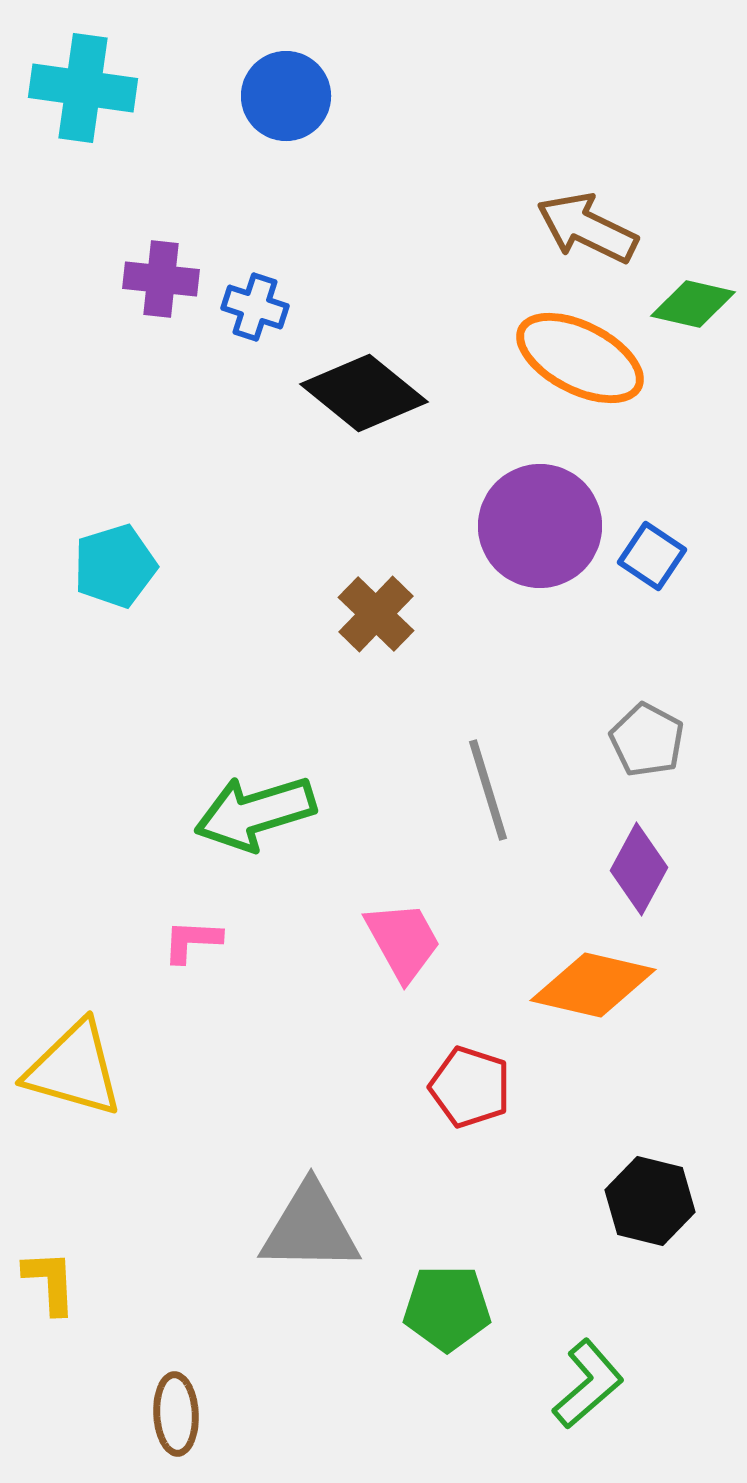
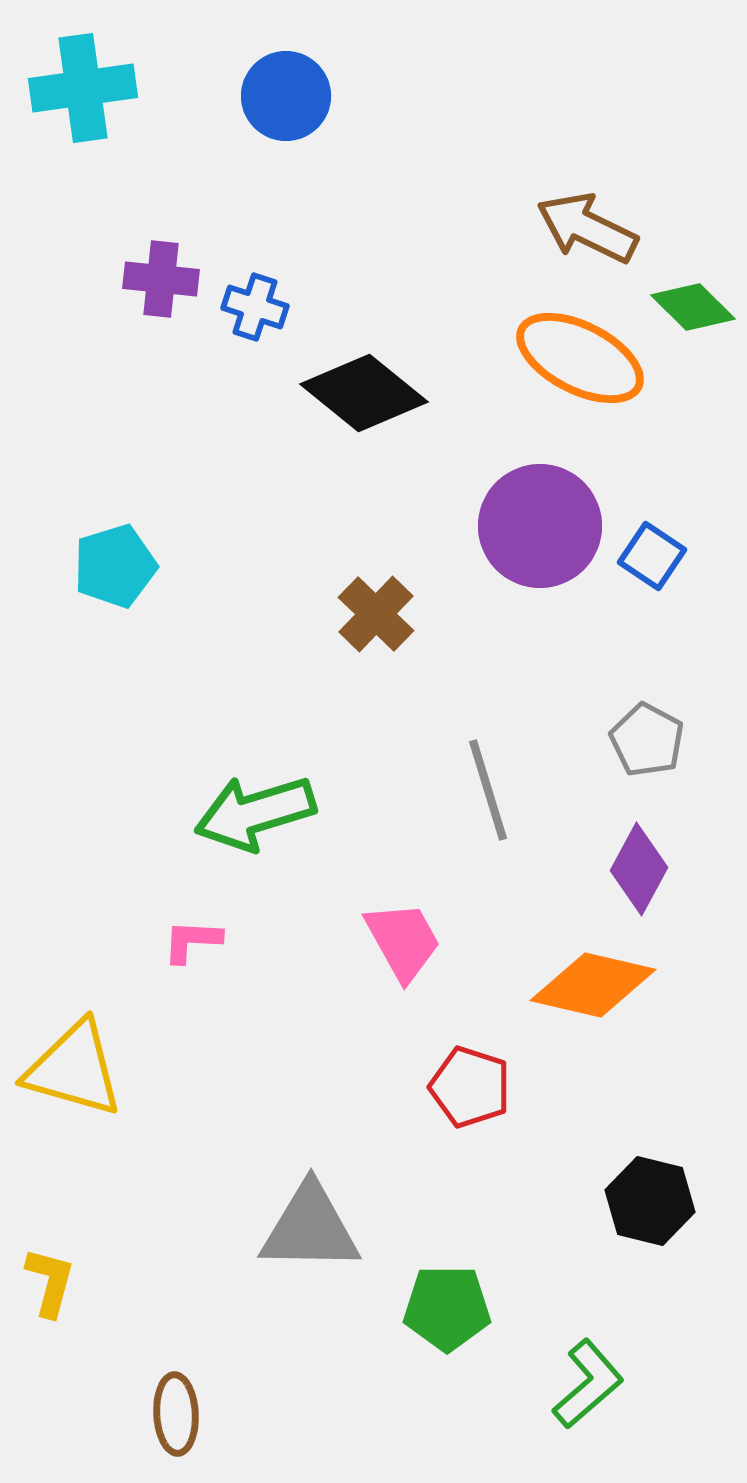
cyan cross: rotated 16 degrees counterclockwise
green diamond: moved 3 px down; rotated 32 degrees clockwise
yellow L-shape: rotated 18 degrees clockwise
